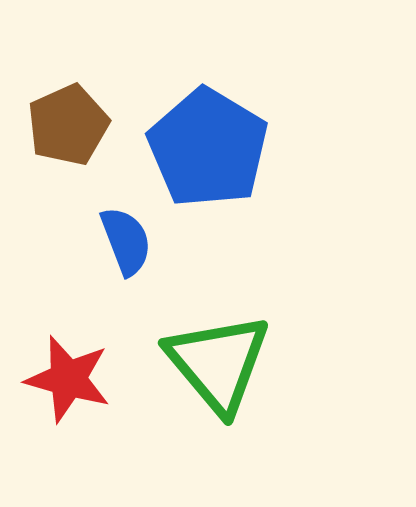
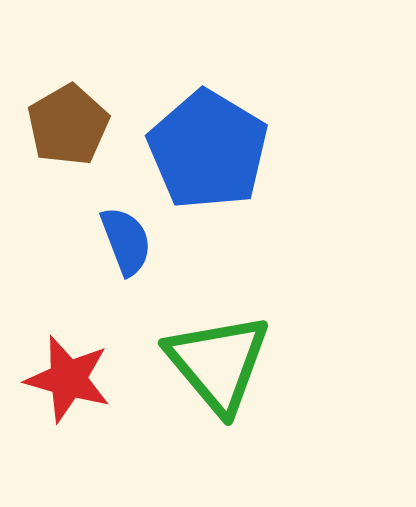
brown pentagon: rotated 6 degrees counterclockwise
blue pentagon: moved 2 px down
